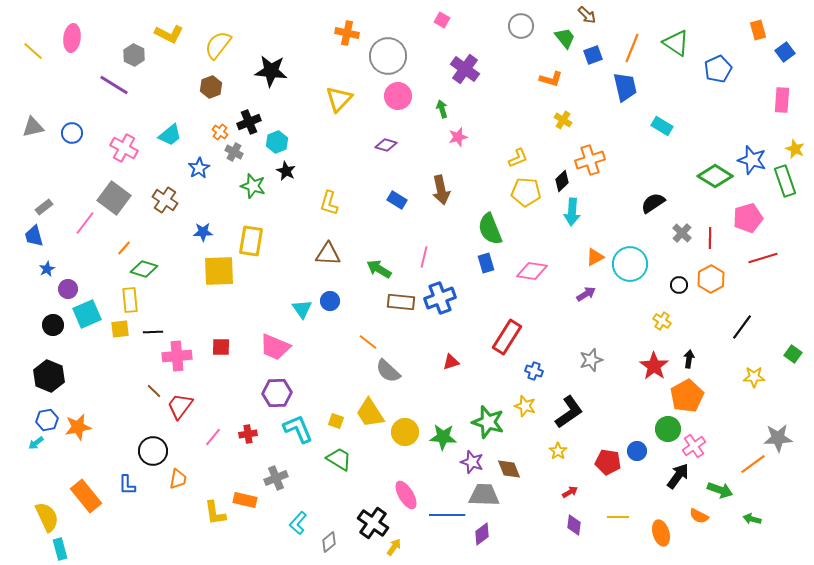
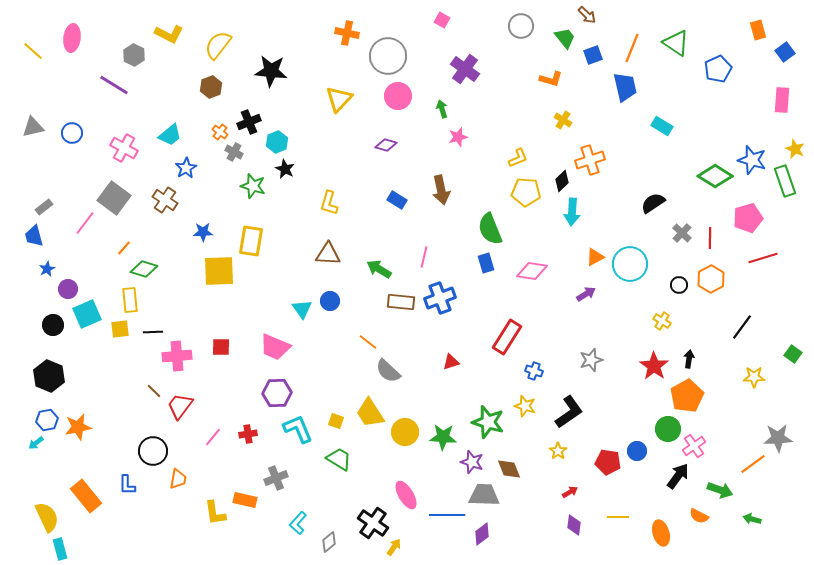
blue star at (199, 168): moved 13 px left
black star at (286, 171): moved 1 px left, 2 px up
